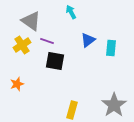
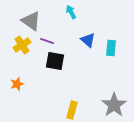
blue triangle: rotated 42 degrees counterclockwise
